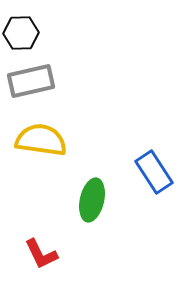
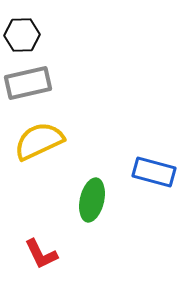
black hexagon: moved 1 px right, 2 px down
gray rectangle: moved 3 px left, 2 px down
yellow semicircle: moved 2 px left, 1 px down; rotated 33 degrees counterclockwise
blue rectangle: rotated 42 degrees counterclockwise
